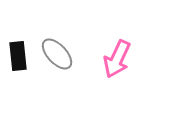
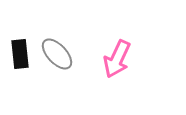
black rectangle: moved 2 px right, 2 px up
